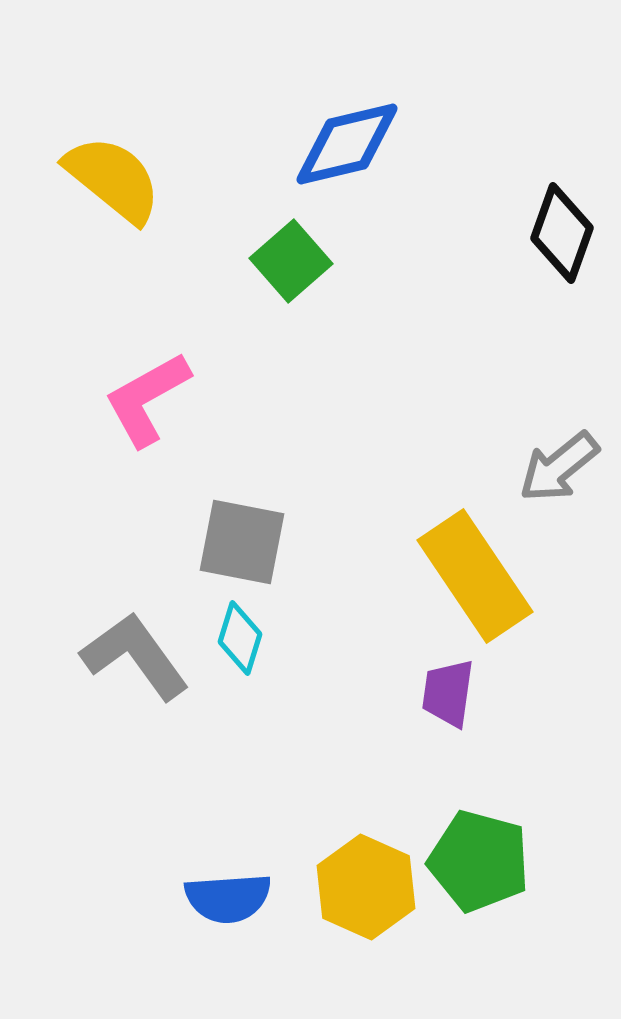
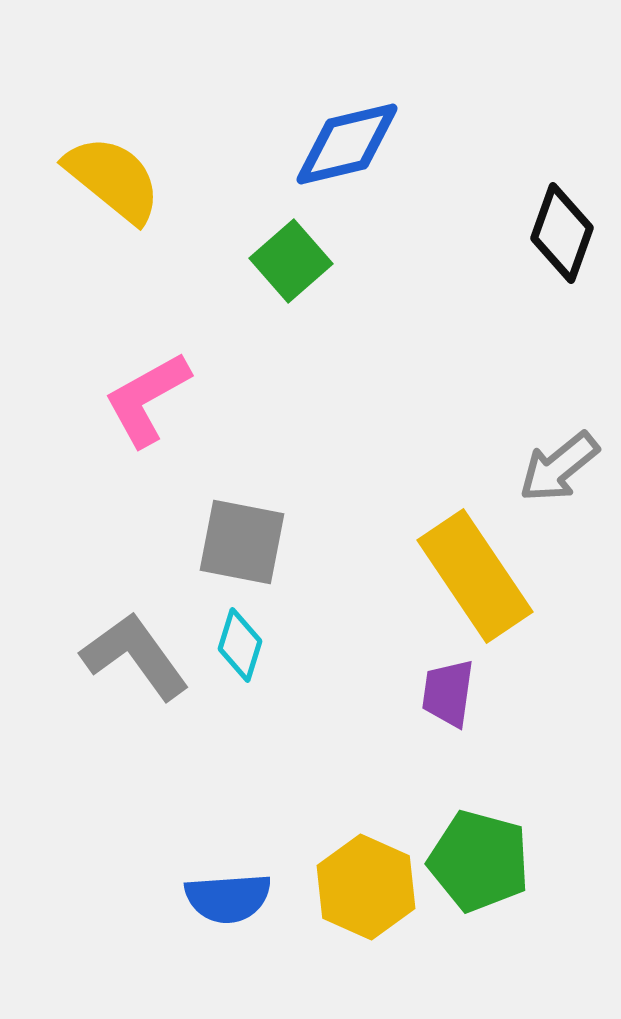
cyan diamond: moved 7 px down
